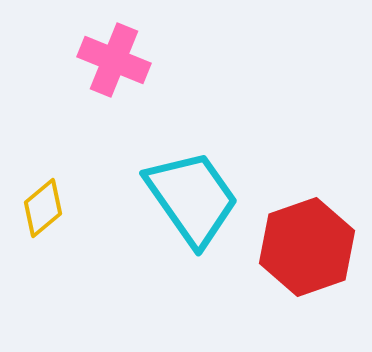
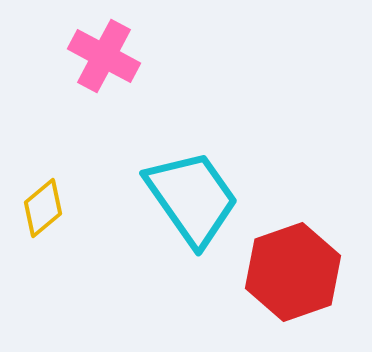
pink cross: moved 10 px left, 4 px up; rotated 6 degrees clockwise
red hexagon: moved 14 px left, 25 px down
